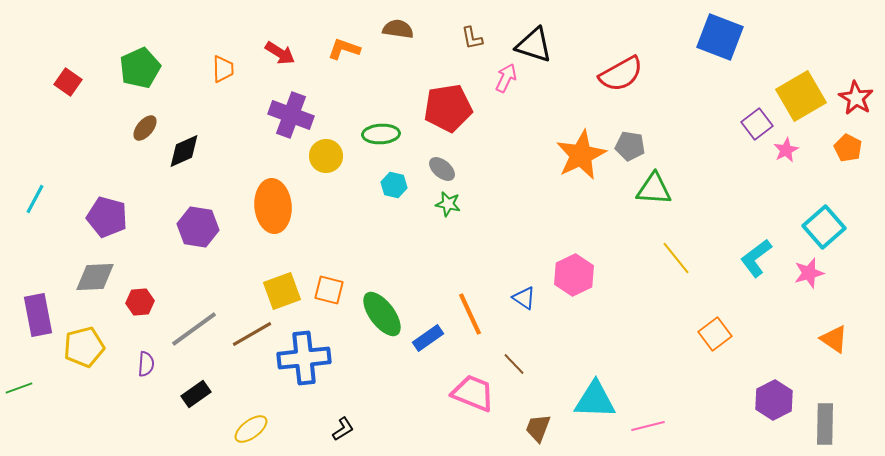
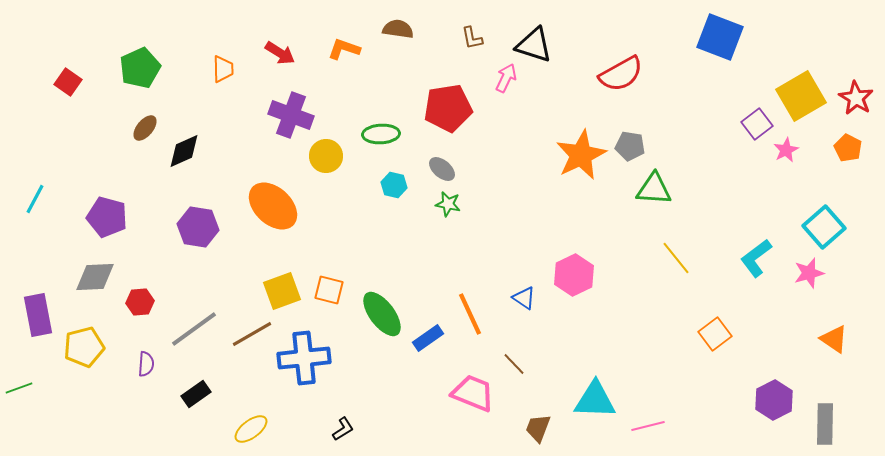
orange ellipse at (273, 206): rotated 42 degrees counterclockwise
